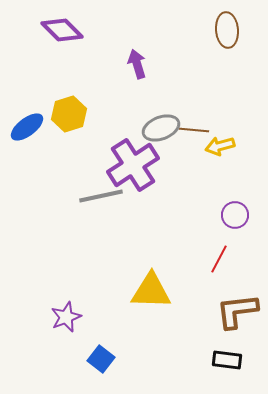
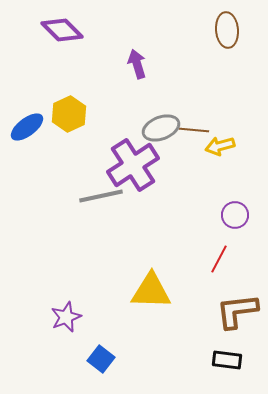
yellow hexagon: rotated 8 degrees counterclockwise
